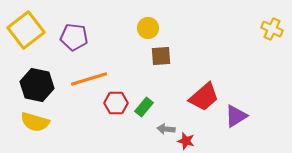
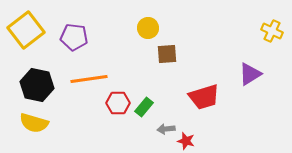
yellow cross: moved 2 px down
brown square: moved 6 px right, 2 px up
orange line: rotated 9 degrees clockwise
red trapezoid: rotated 24 degrees clockwise
red hexagon: moved 2 px right
purple triangle: moved 14 px right, 42 px up
yellow semicircle: moved 1 px left, 1 px down
gray arrow: rotated 12 degrees counterclockwise
